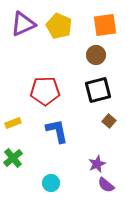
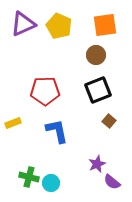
black square: rotated 8 degrees counterclockwise
green cross: moved 16 px right, 19 px down; rotated 36 degrees counterclockwise
purple semicircle: moved 6 px right, 3 px up
